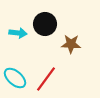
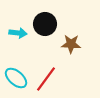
cyan ellipse: moved 1 px right
